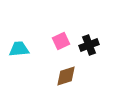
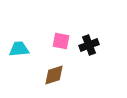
pink square: rotated 36 degrees clockwise
brown diamond: moved 12 px left, 1 px up
